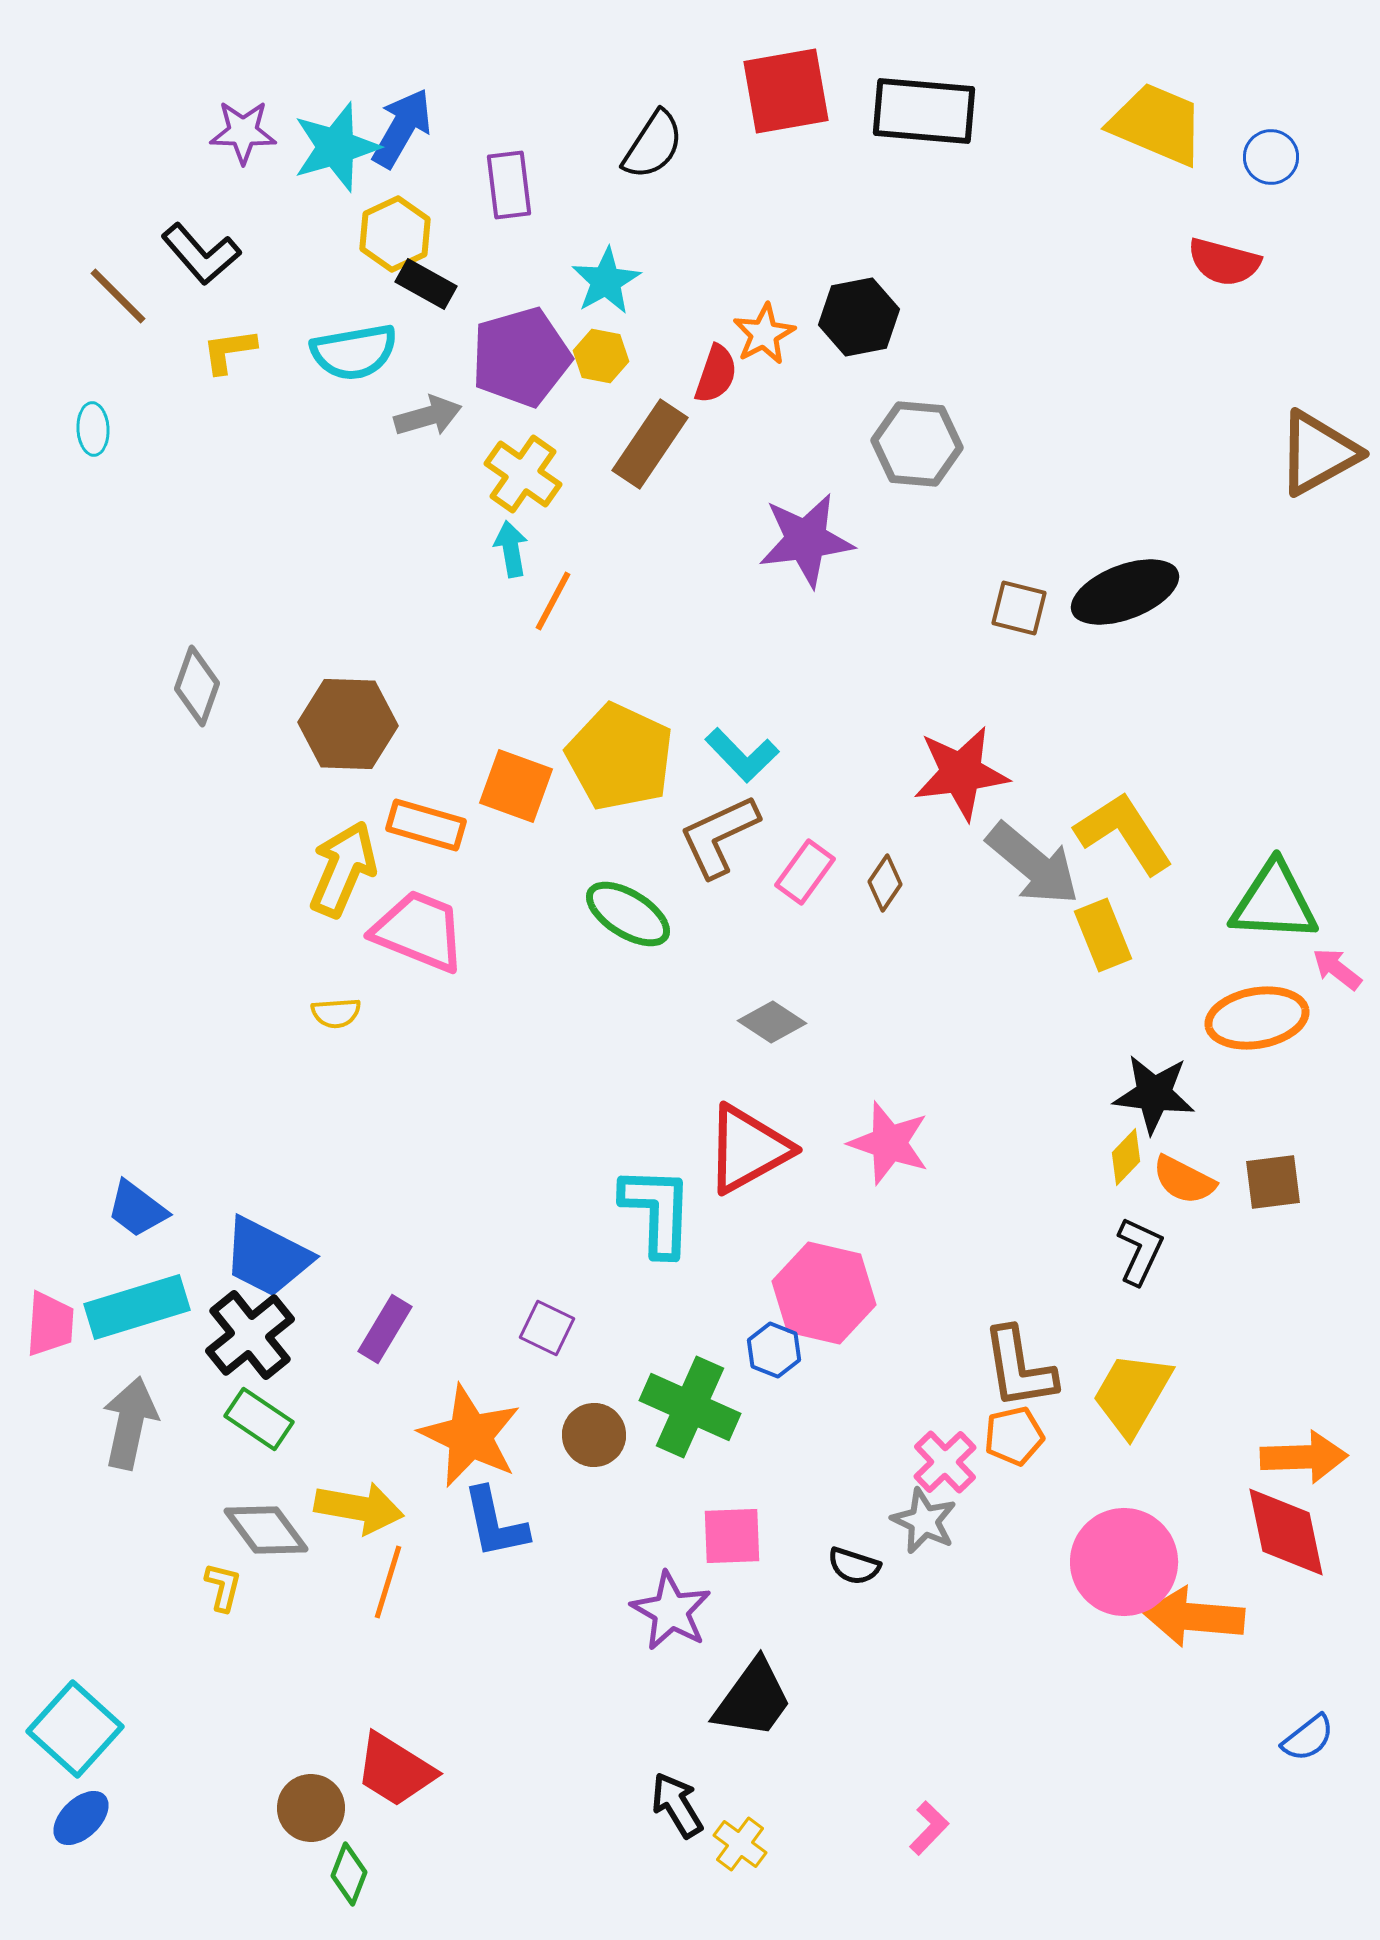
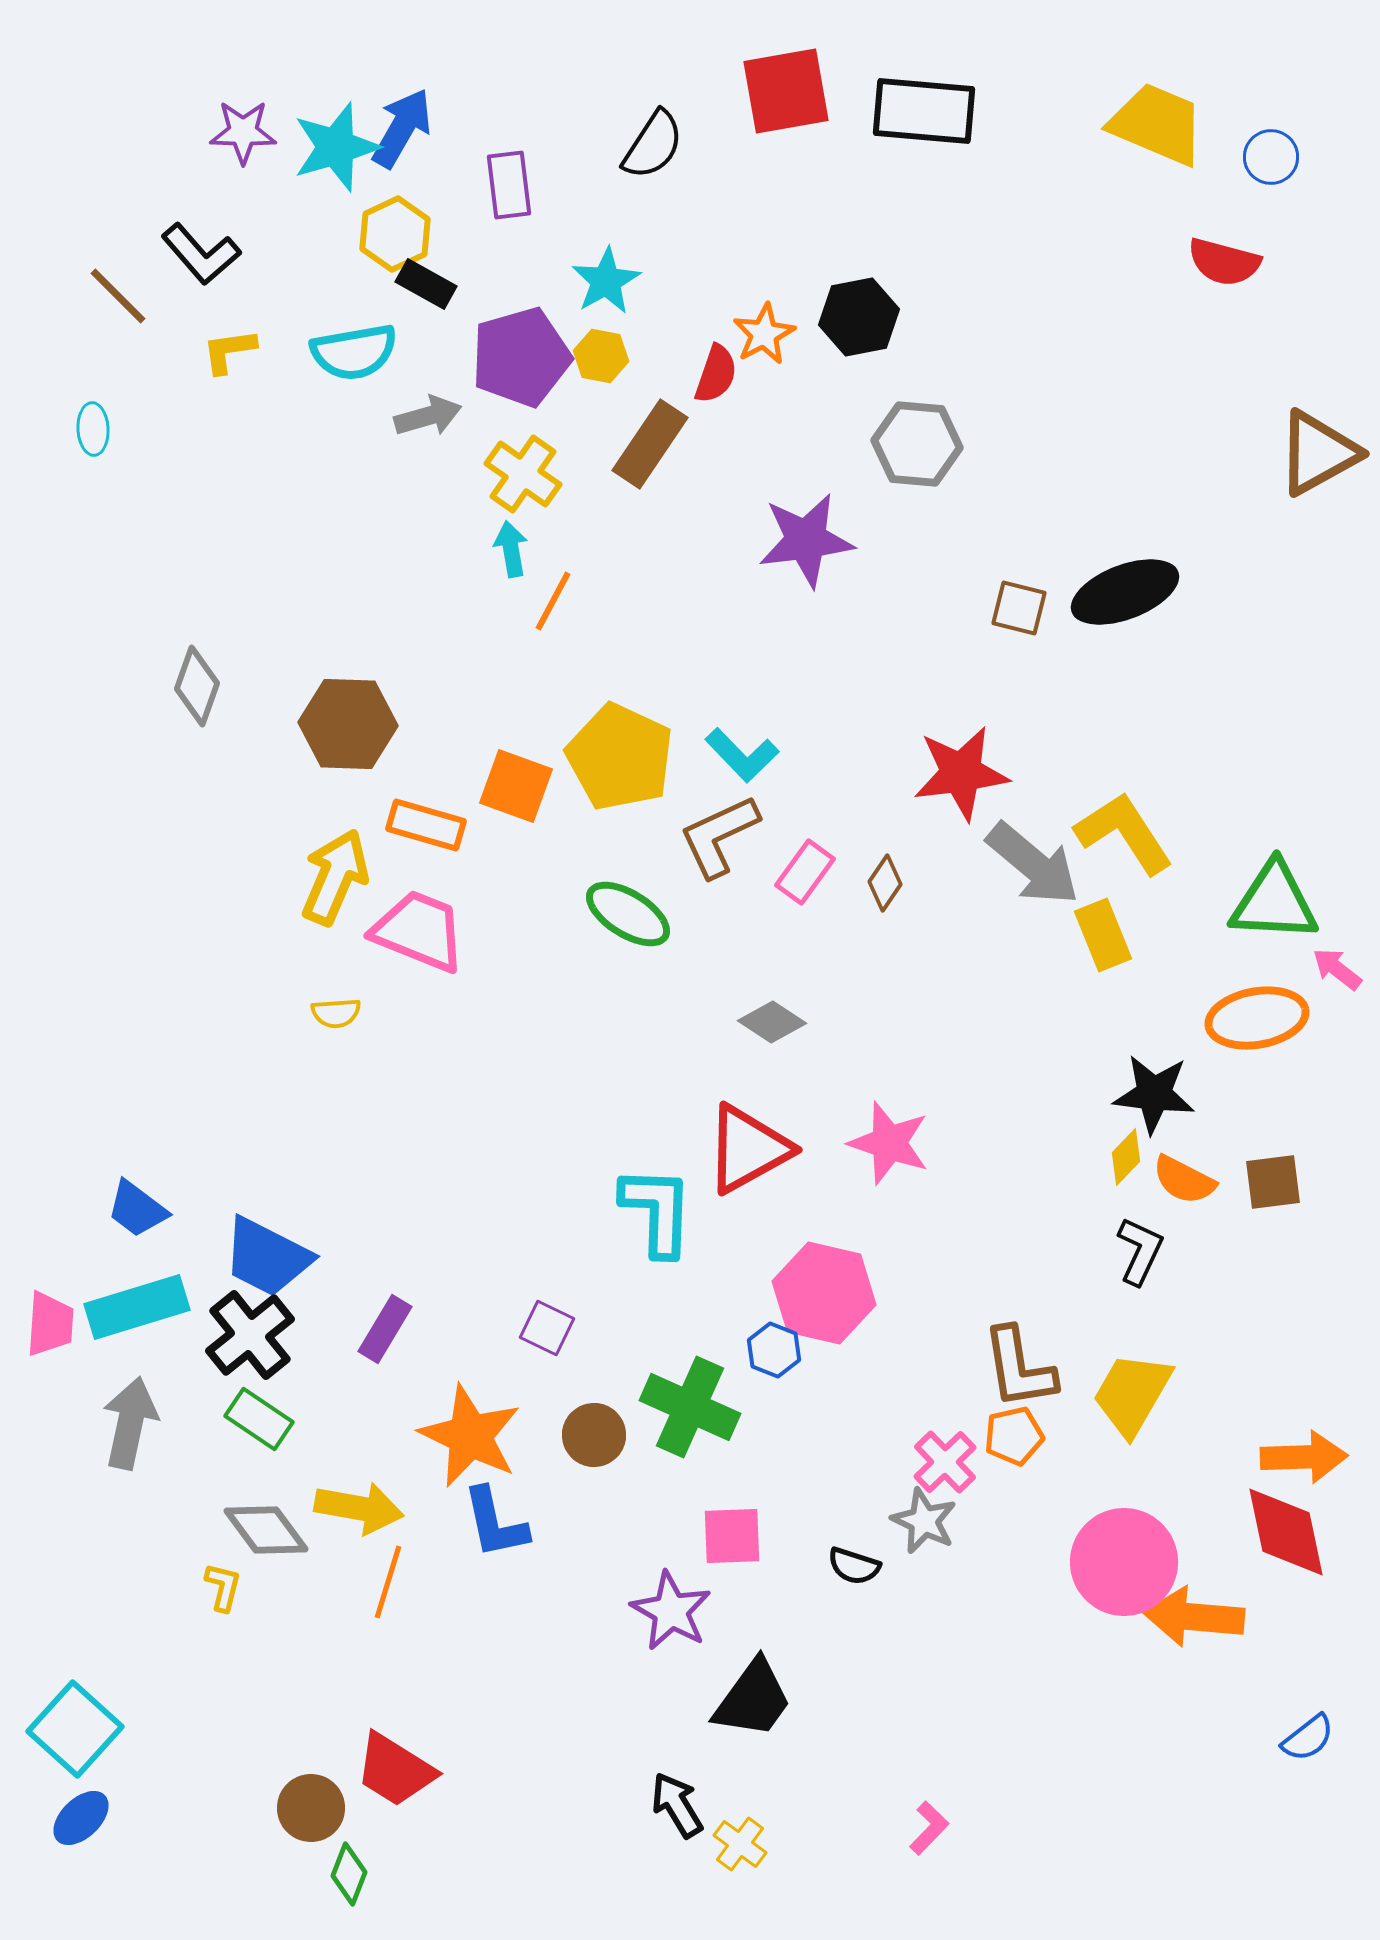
yellow arrow at (343, 869): moved 8 px left, 8 px down
